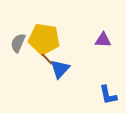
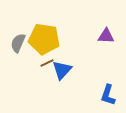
purple triangle: moved 3 px right, 4 px up
brown line: moved 4 px down; rotated 72 degrees counterclockwise
blue triangle: moved 2 px right, 1 px down
blue L-shape: rotated 30 degrees clockwise
